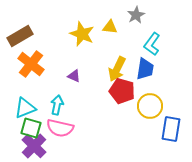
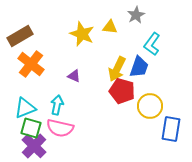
blue trapezoid: moved 6 px left, 2 px up; rotated 10 degrees clockwise
